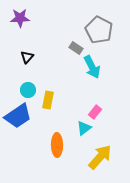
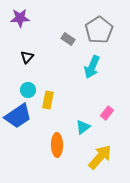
gray pentagon: rotated 12 degrees clockwise
gray rectangle: moved 8 px left, 9 px up
cyan arrow: rotated 50 degrees clockwise
pink rectangle: moved 12 px right, 1 px down
cyan triangle: moved 1 px left, 1 px up
